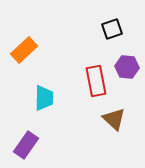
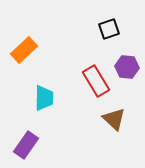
black square: moved 3 px left
red rectangle: rotated 20 degrees counterclockwise
